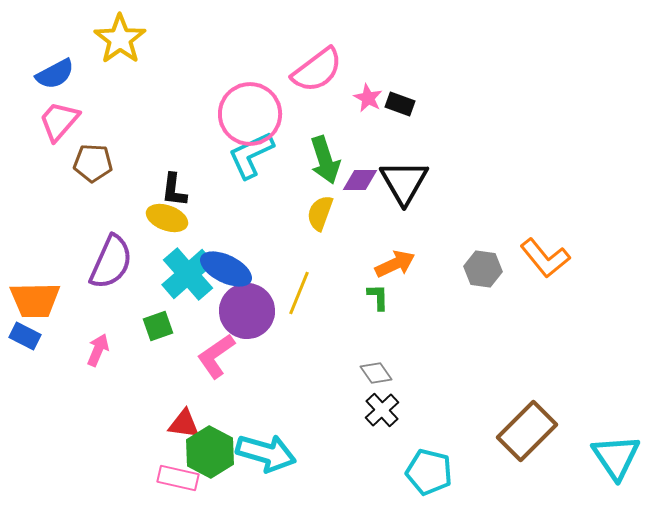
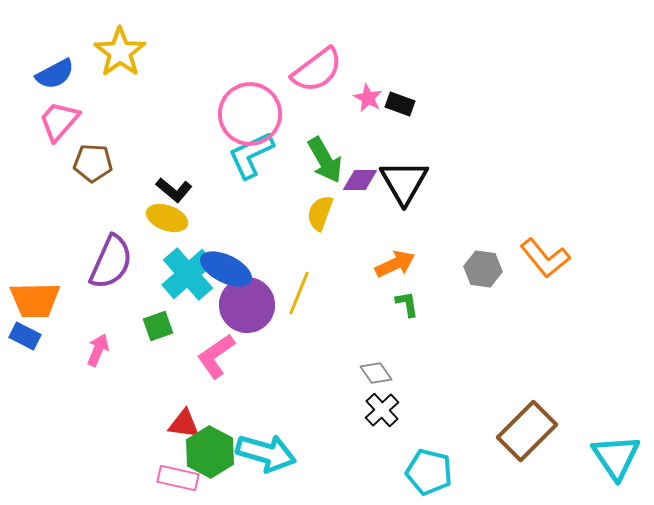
yellow star: moved 13 px down
green arrow: rotated 12 degrees counterclockwise
black L-shape: rotated 57 degrees counterclockwise
green L-shape: moved 29 px right, 7 px down; rotated 8 degrees counterclockwise
purple circle: moved 6 px up
